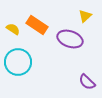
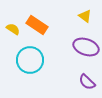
yellow triangle: rotated 40 degrees counterclockwise
purple ellipse: moved 16 px right, 8 px down
cyan circle: moved 12 px right, 2 px up
